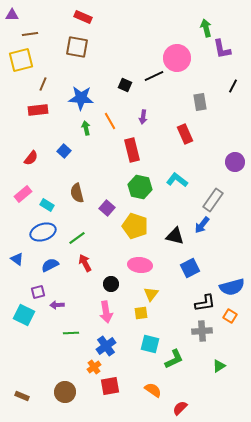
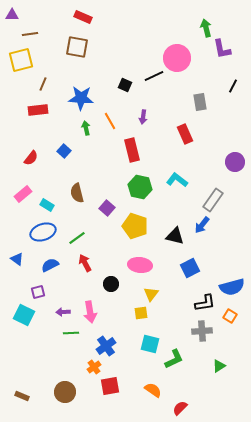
purple arrow at (57, 305): moved 6 px right, 7 px down
pink arrow at (106, 312): moved 16 px left
